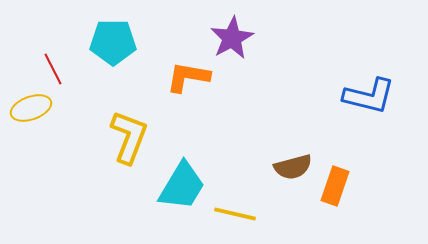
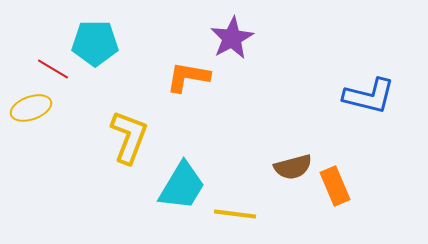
cyan pentagon: moved 18 px left, 1 px down
red line: rotated 32 degrees counterclockwise
orange rectangle: rotated 42 degrees counterclockwise
yellow line: rotated 6 degrees counterclockwise
